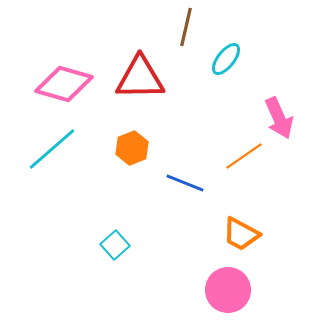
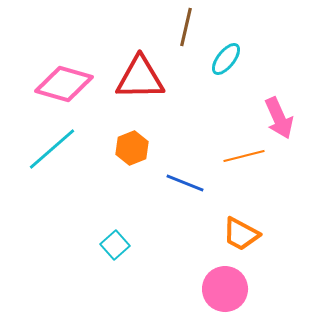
orange line: rotated 21 degrees clockwise
pink circle: moved 3 px left, 1 px up
